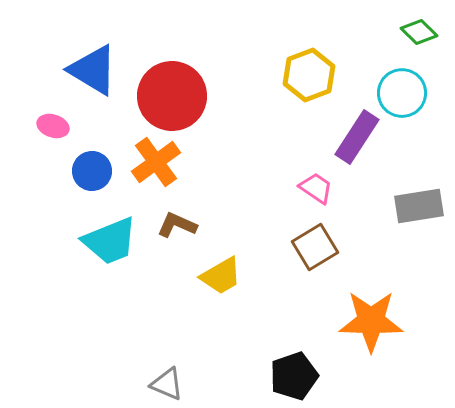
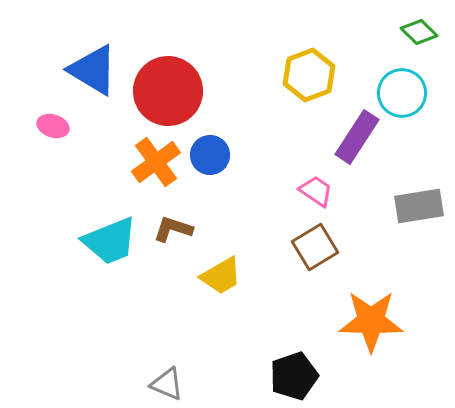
red circle: moved 4 px left, 5 px up
blue circle: moved 118 px right, 16 px up
pink trapezoid: moved 3 px down
brown L-shape: moved 4 px left, 4 px down; rotated 6 degrees counterclockwise
